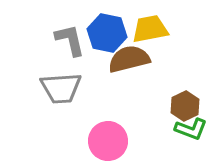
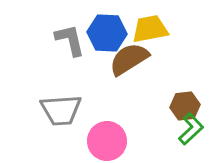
blue hexagon: rotated 9 degrees counterclockwise
brown semicircle: rotated 18 degrees counterclockwise
gray trapezoid: moved 22 px down
brown hexagon: rotated 20 degrees clockwise
green L-shape: rotated 64 degrees counterclockwise
pink circle: moved 1 px left
